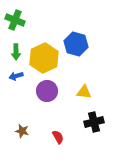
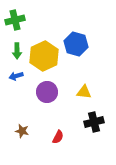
green cross: rotated 36 degrees counterclockwise
green arrow: moved 1 px right, 1 px up
yellow hexagon: moved 2 px up
purple circle: moved 1 px down
red semicircle: rotated 56 degrees clockwise
